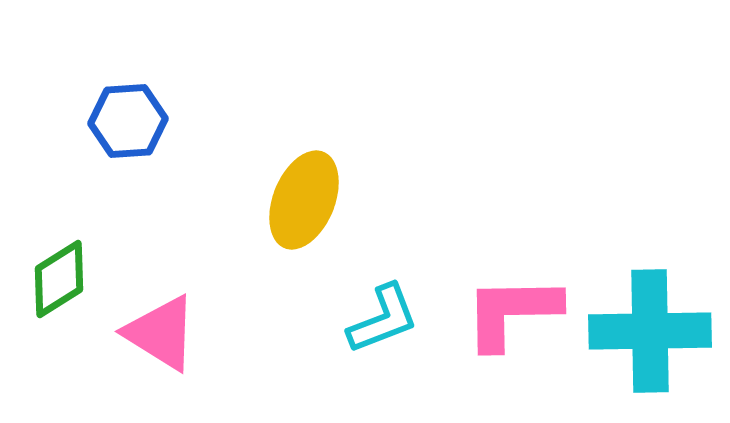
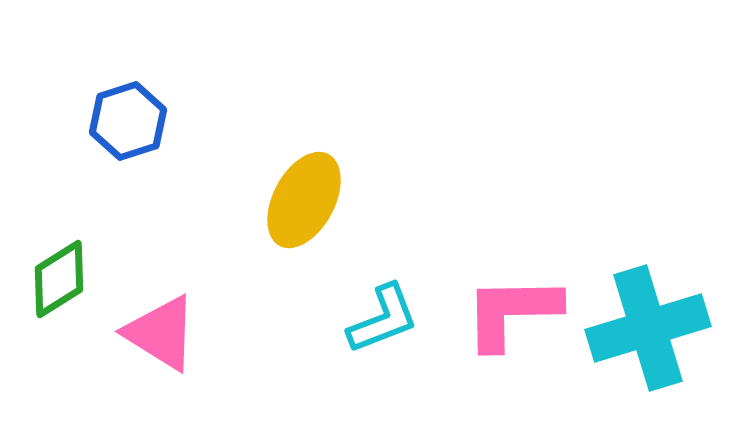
blue hexagon: rotated 14 degrees counterclockwise
yellow ellipse: rotated 6 degrees clockwise
cyan cross: moved 2 px left, 3 px up; rotated 16 degrees counterclockwise
